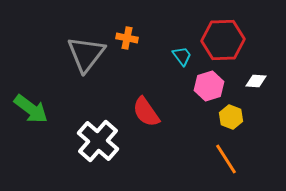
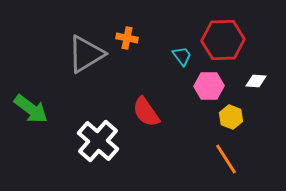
gray triangle: rotated 21 degrees clockwise
pink hexagon: rotated 16 degrees clockwise
